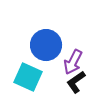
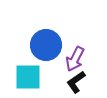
purple arrow: moved 2 px right, 3 px up
cyan square: rotated 24 degrees counterclockwise
